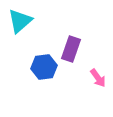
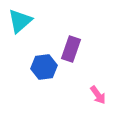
pink arrow: moved 17 px down
